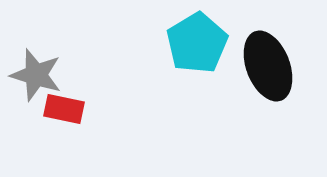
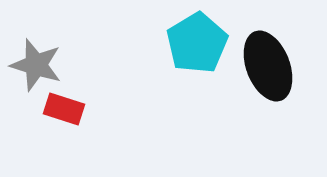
gray star: moved 10 px up
red rectangle: rotated 6 degrees clockwise
